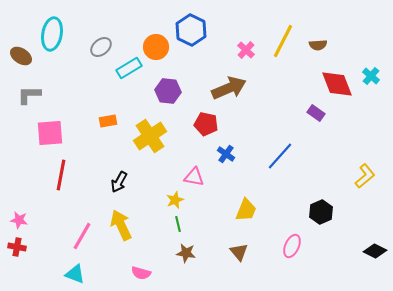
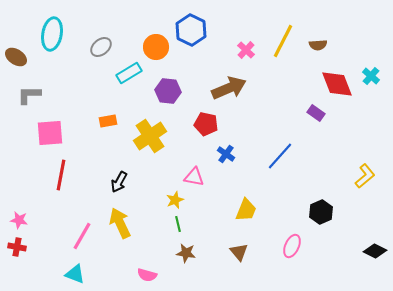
brown ellipse: moved 5 px left, 1 px down
cyan rectangle: moved 5 px down
yellow arrow: moved 1 px left, 2 px up
pink semicircle: moved 6 px right, 2 px down
